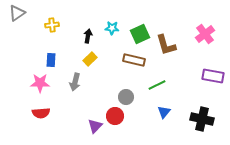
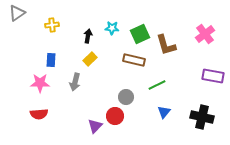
red semicircle: moved 2 px left, 1 px down
black cross: moved 2 px up
